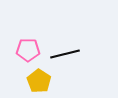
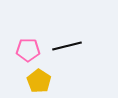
black line: moved 2 px right, 8 px up
